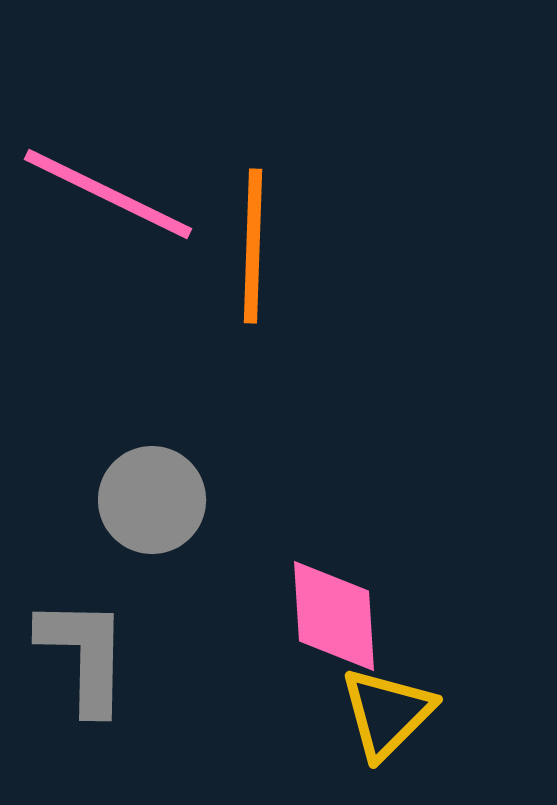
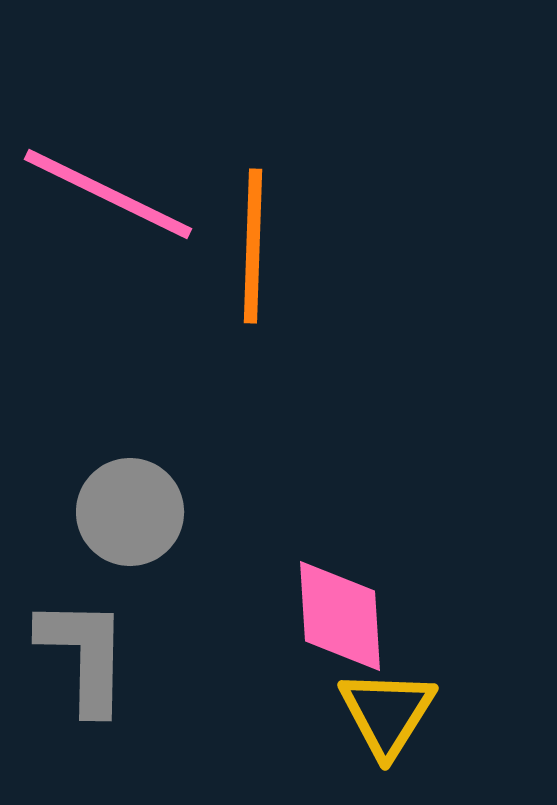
gray circle: moved 22 px left, 12 px down
pink diamond: moved 6 px right
yellow triangle: rotated 13 degrees counterclockwise
